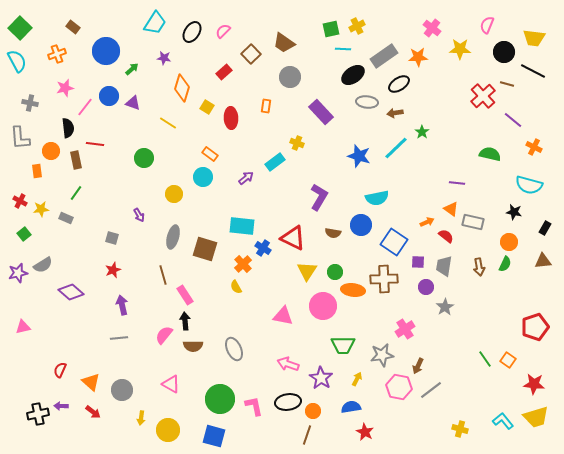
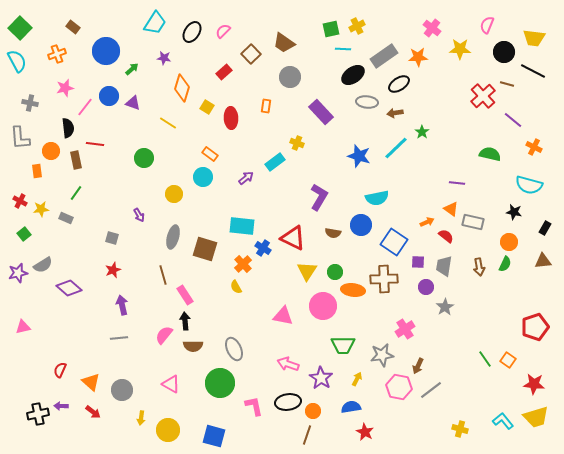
purple diamond at (71, 292): moved 2 px left, 4 px up
green circle at (220, 399): moved 16 px up
